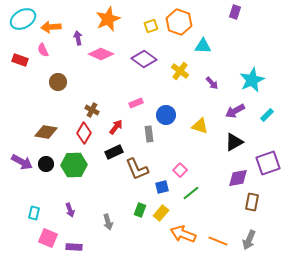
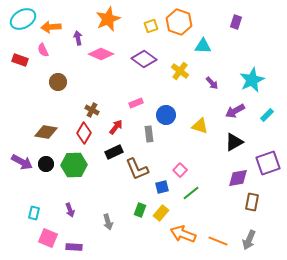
purple rectangle at (235, 12): moved 1 px right, 10 px down
